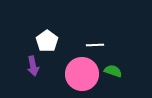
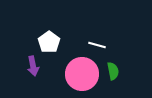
white pentagon: moved 2 px right, 1 px down
white line: moved 2 px right; rotated 18 degrees clockwise
green semicircle: rotated 60 degrees clockwise
